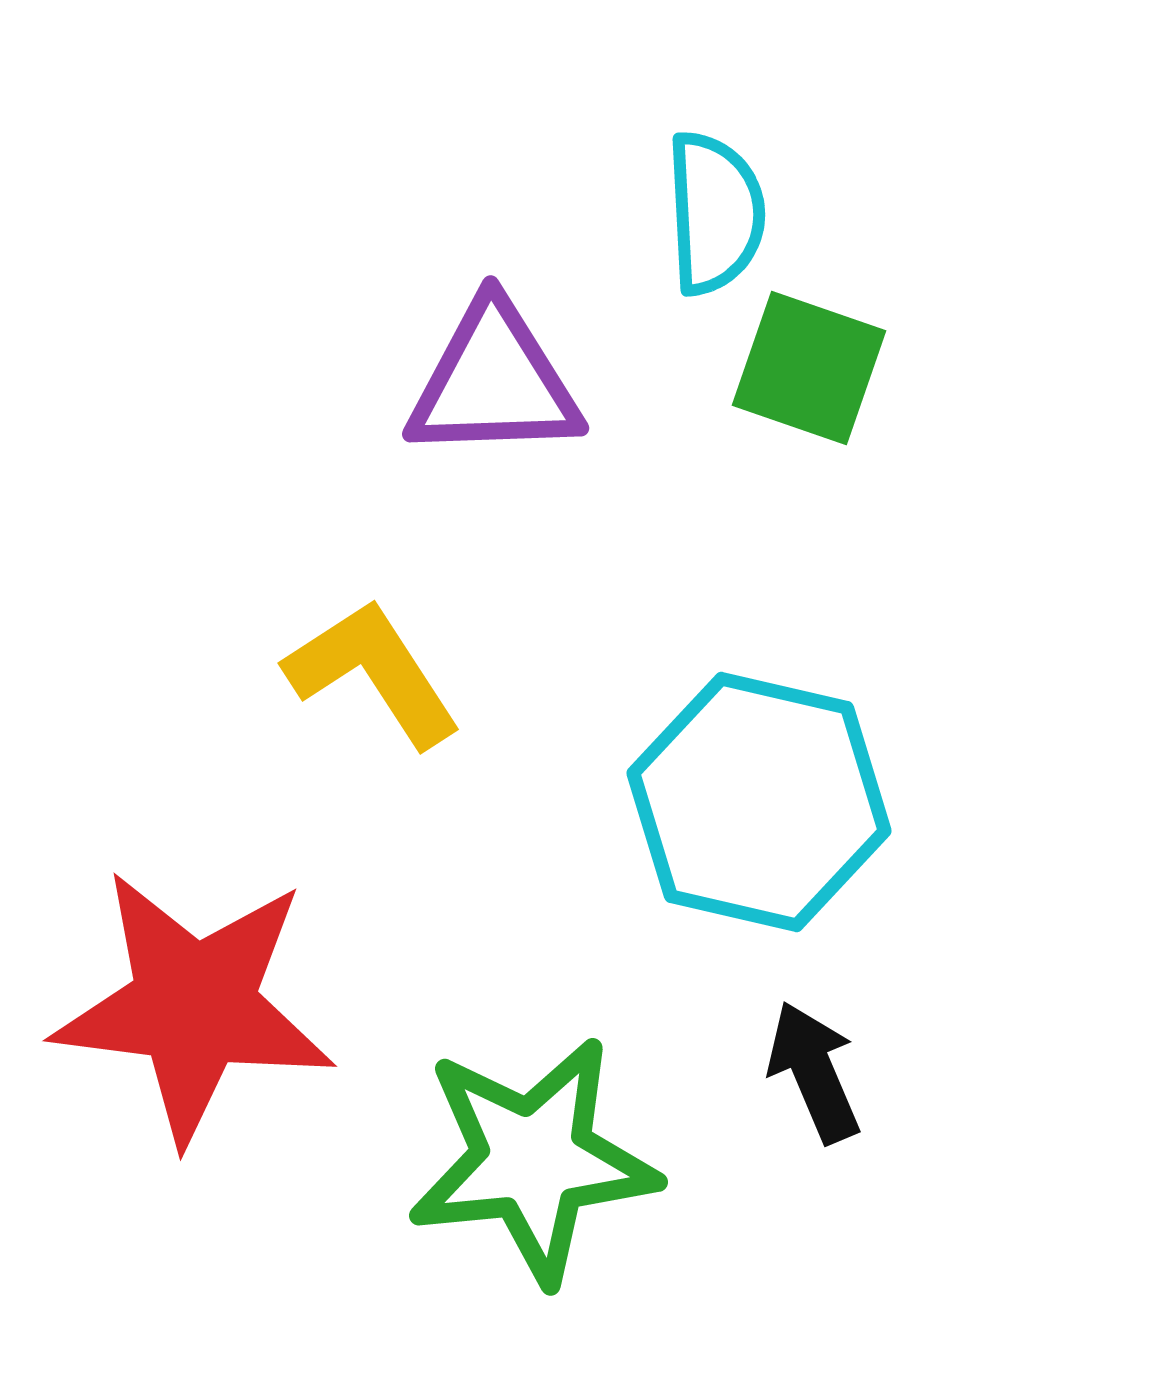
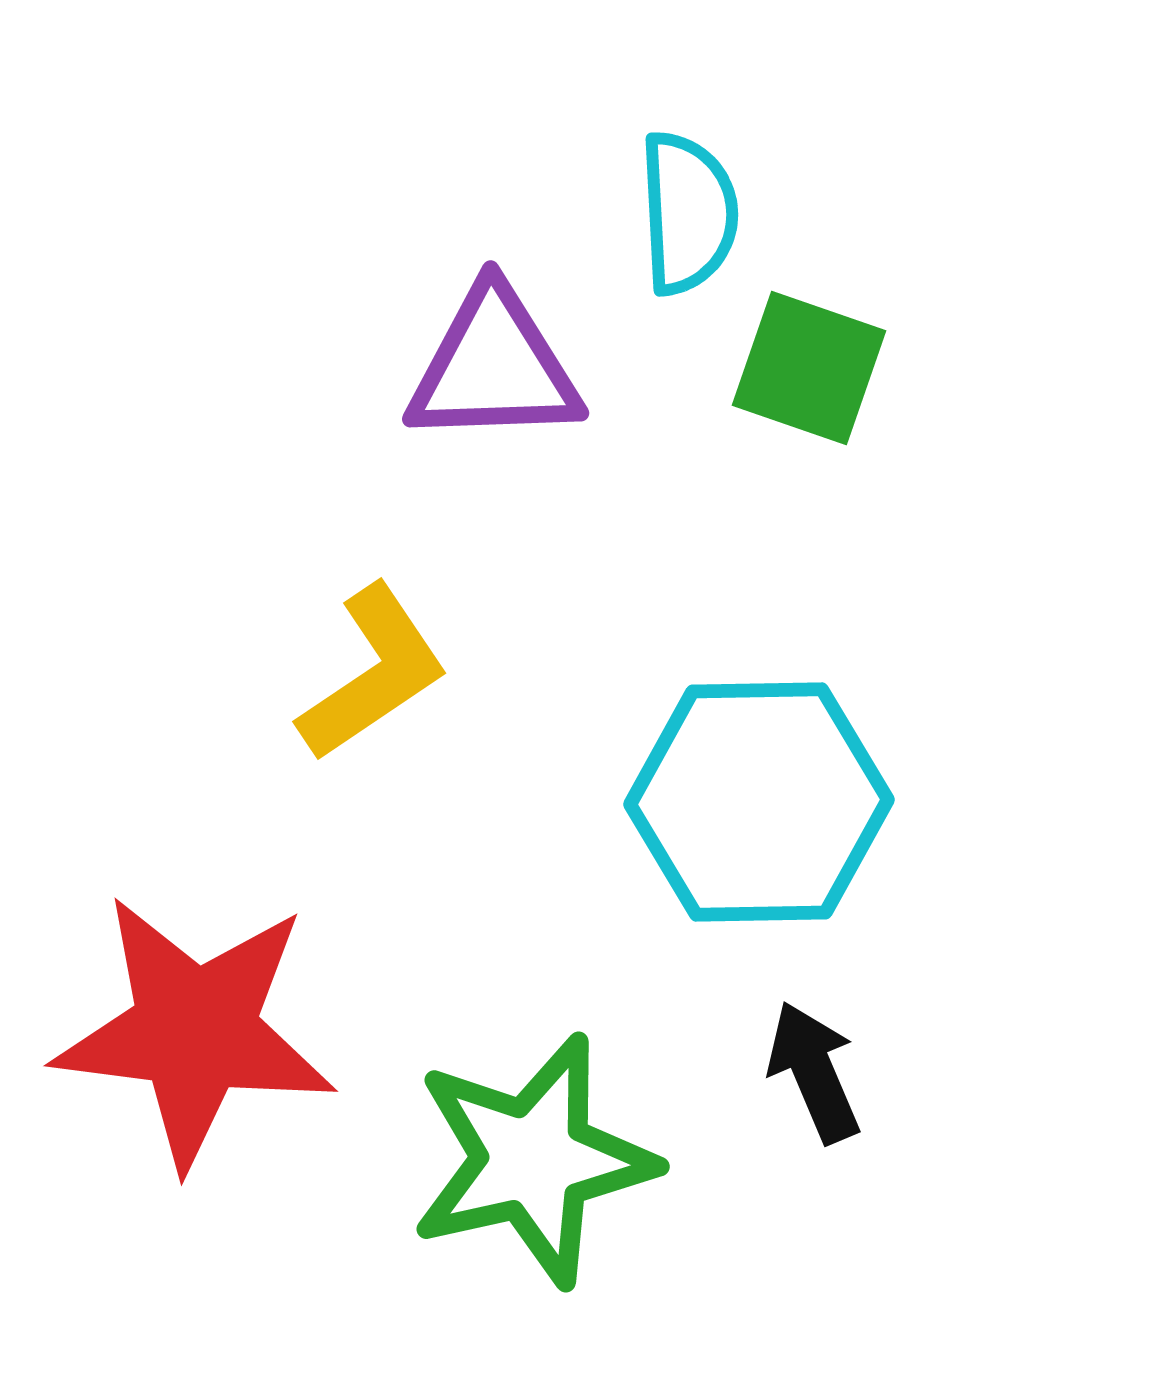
cyan semicircle: moved 27 px left
purple triangle: moved 15 px up
yellow L-shape: rotated 89 degrees clockwise
cyan hexagon: rotated 14 degrees counterclockwise
red star: moved 1 px right, 25 px down
green star: rotated 7 degrees counterclockwise
